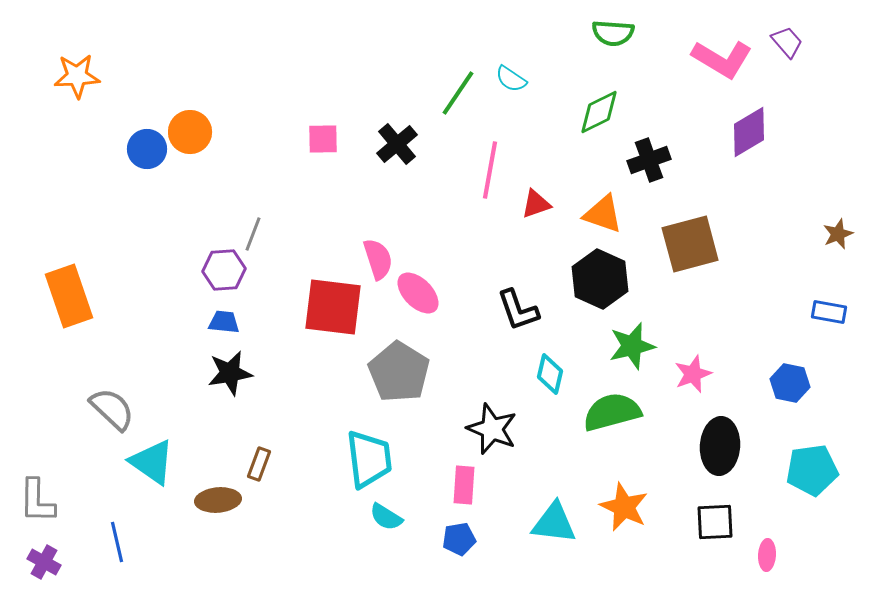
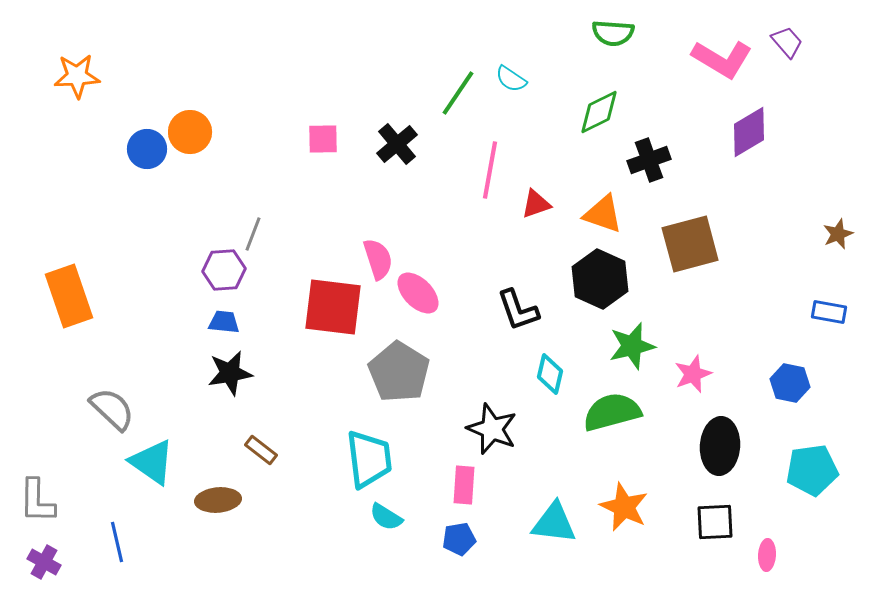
brown rectangle at (259, 464): moved 2 px right, 14 px up; rotated 72 degrees counterclockwise
